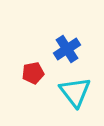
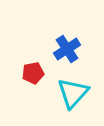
cyan triangle: moved 2 px left, 1 px down; rotated 20 degrees clockwise
